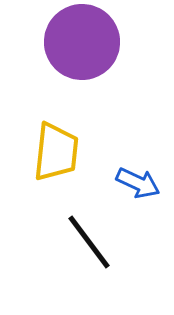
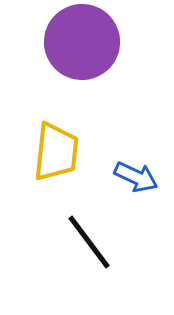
blue arrow: moved 2 px left, 6 px up
